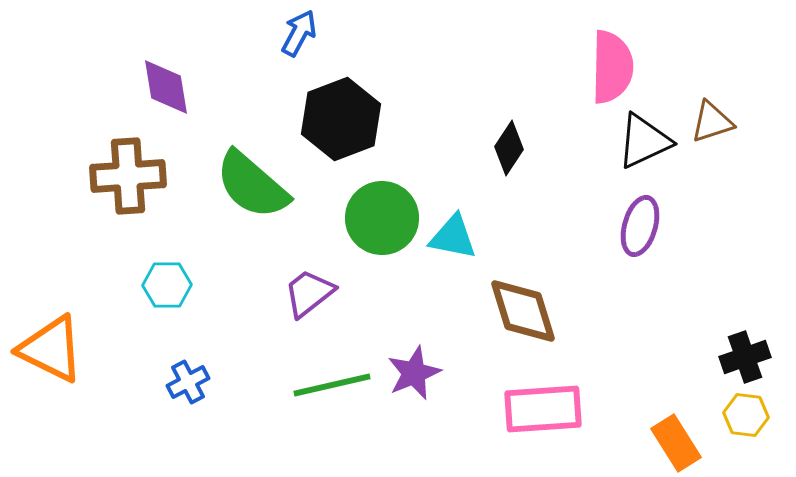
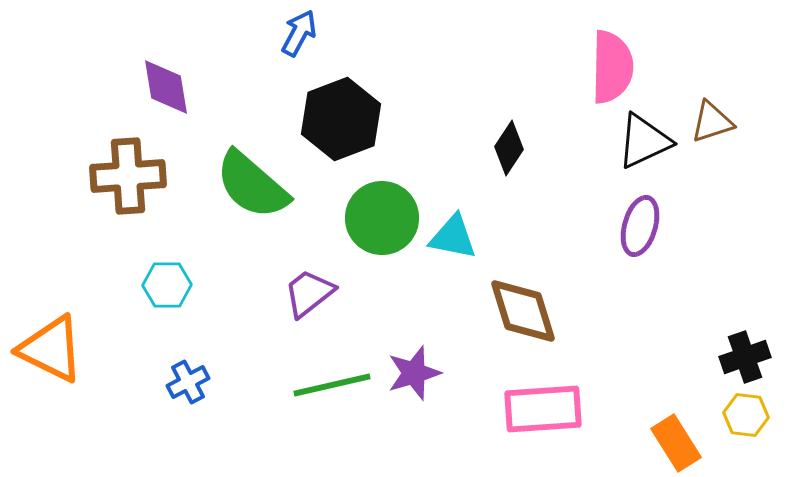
purple star: rotated 6 degrees clockwise
